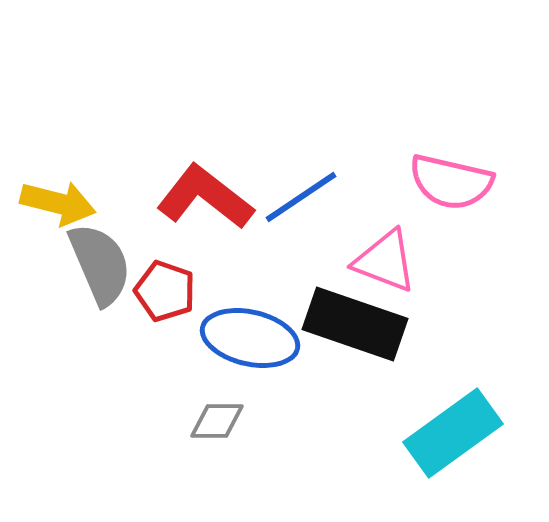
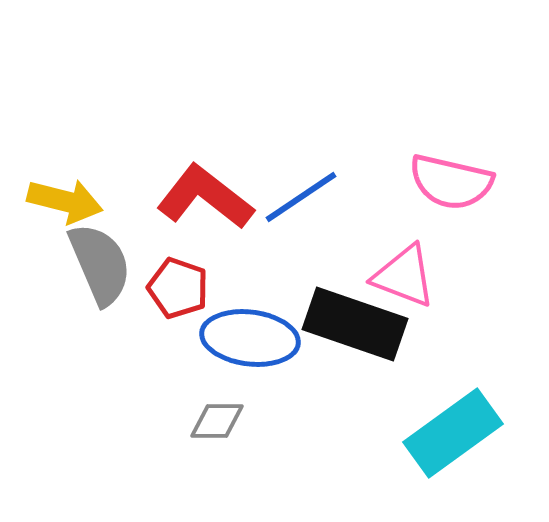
yellow arrow: moved 7 px right, 2 px up
pink triangle: moved 19 px right, 15 px down
red pentagon: moved 13 px right, 3 px up
blue ellipse: rotated 6 degrees counterclockwise
